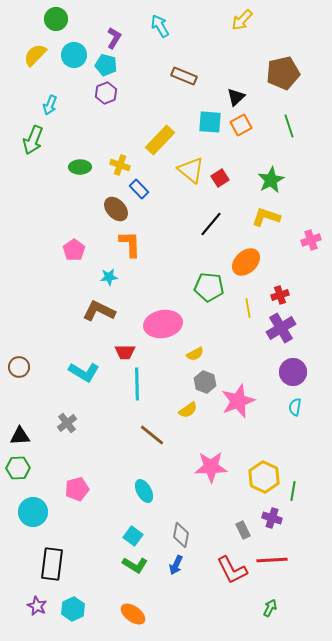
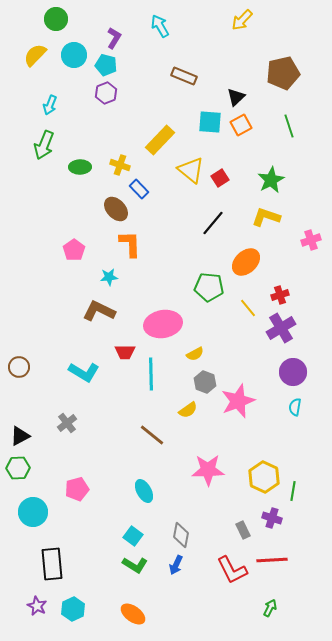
green arrow at (33, 140): moved 11 px right, 5 px down
black line at (211, 224): moved 2 px right, 1 px up
yellow line at (248, 308): rotated 30 degrees counterclockwise
cyan line at (137, 384): moved 14 px right, 10 px up
black triangle at (20, 436): rotated 25 degrees counterclockwise
pink star at (211, 467): moved 3 px left, 3 px down
black rectangle at (52, 564): rotated 12 degrees counterclockwise
